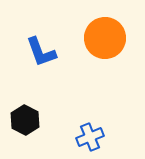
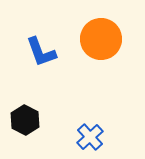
orange circle: moved 4 px left, 1 px down
blue cross: rotated 20 degrees counterclockwise
